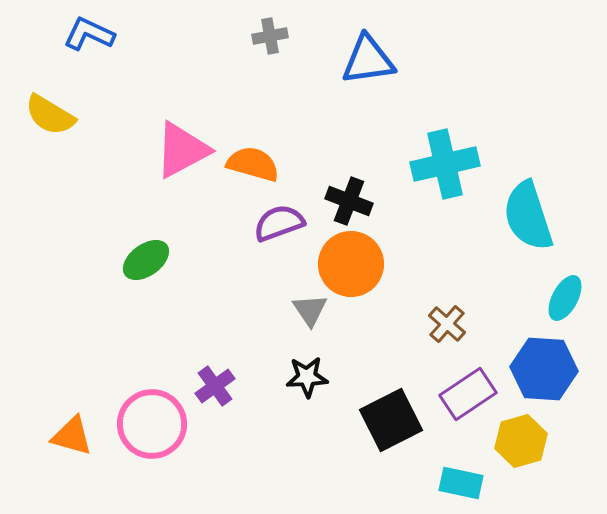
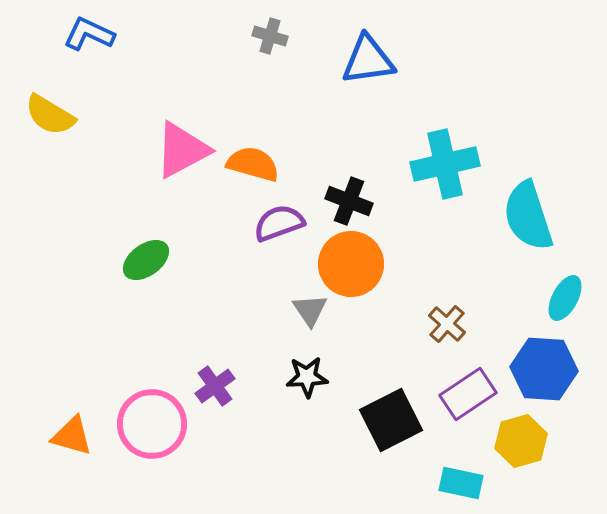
gray cross: rotated 28 degrees clockwise
